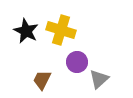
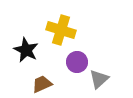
black star: moved 19 px down
brown trapezoid: moved 4 px down; rotated 40 degrees clockwise
